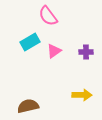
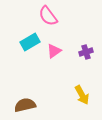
purple cross: rotated 16 degrees counterclockwise
yellow arrow: rotated 60 degrees clockwise
brown semicircle: moved 3 px left, 1 px up
